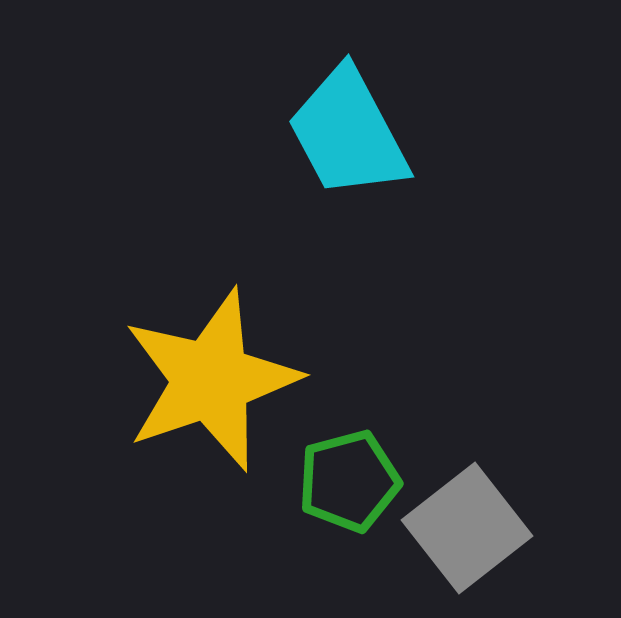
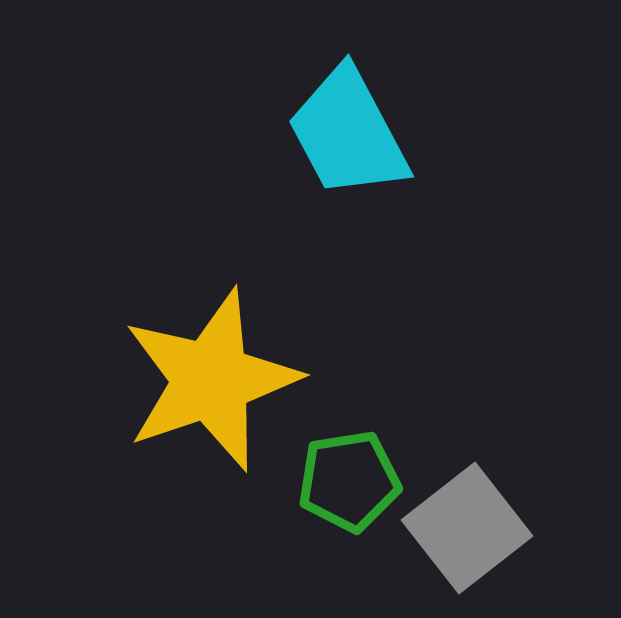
green pentagon: rotated 6 degrees clockwise
